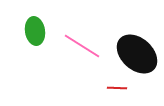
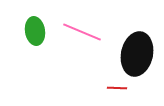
pink line: moved 14 px up; rotated 9 degrees counterclockwise
black ellipse: rotated 60 degrees clockwise
